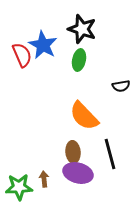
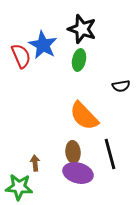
red semicircle: moved 1 px left, 1 px down
brown arrow: moved 9 px left, 16 px up
green star: rotated 8 degrees clockwise
